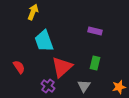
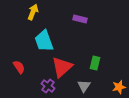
purple rectangle: moved 15 px left, 12 px up
